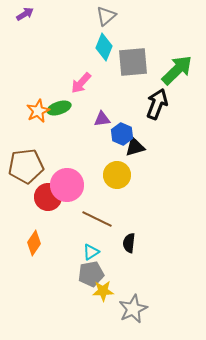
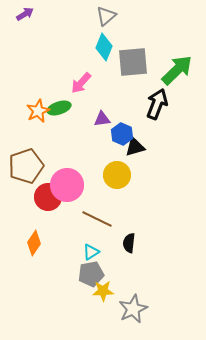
brown pentagon: rotated 12 degrees counterclockwise
